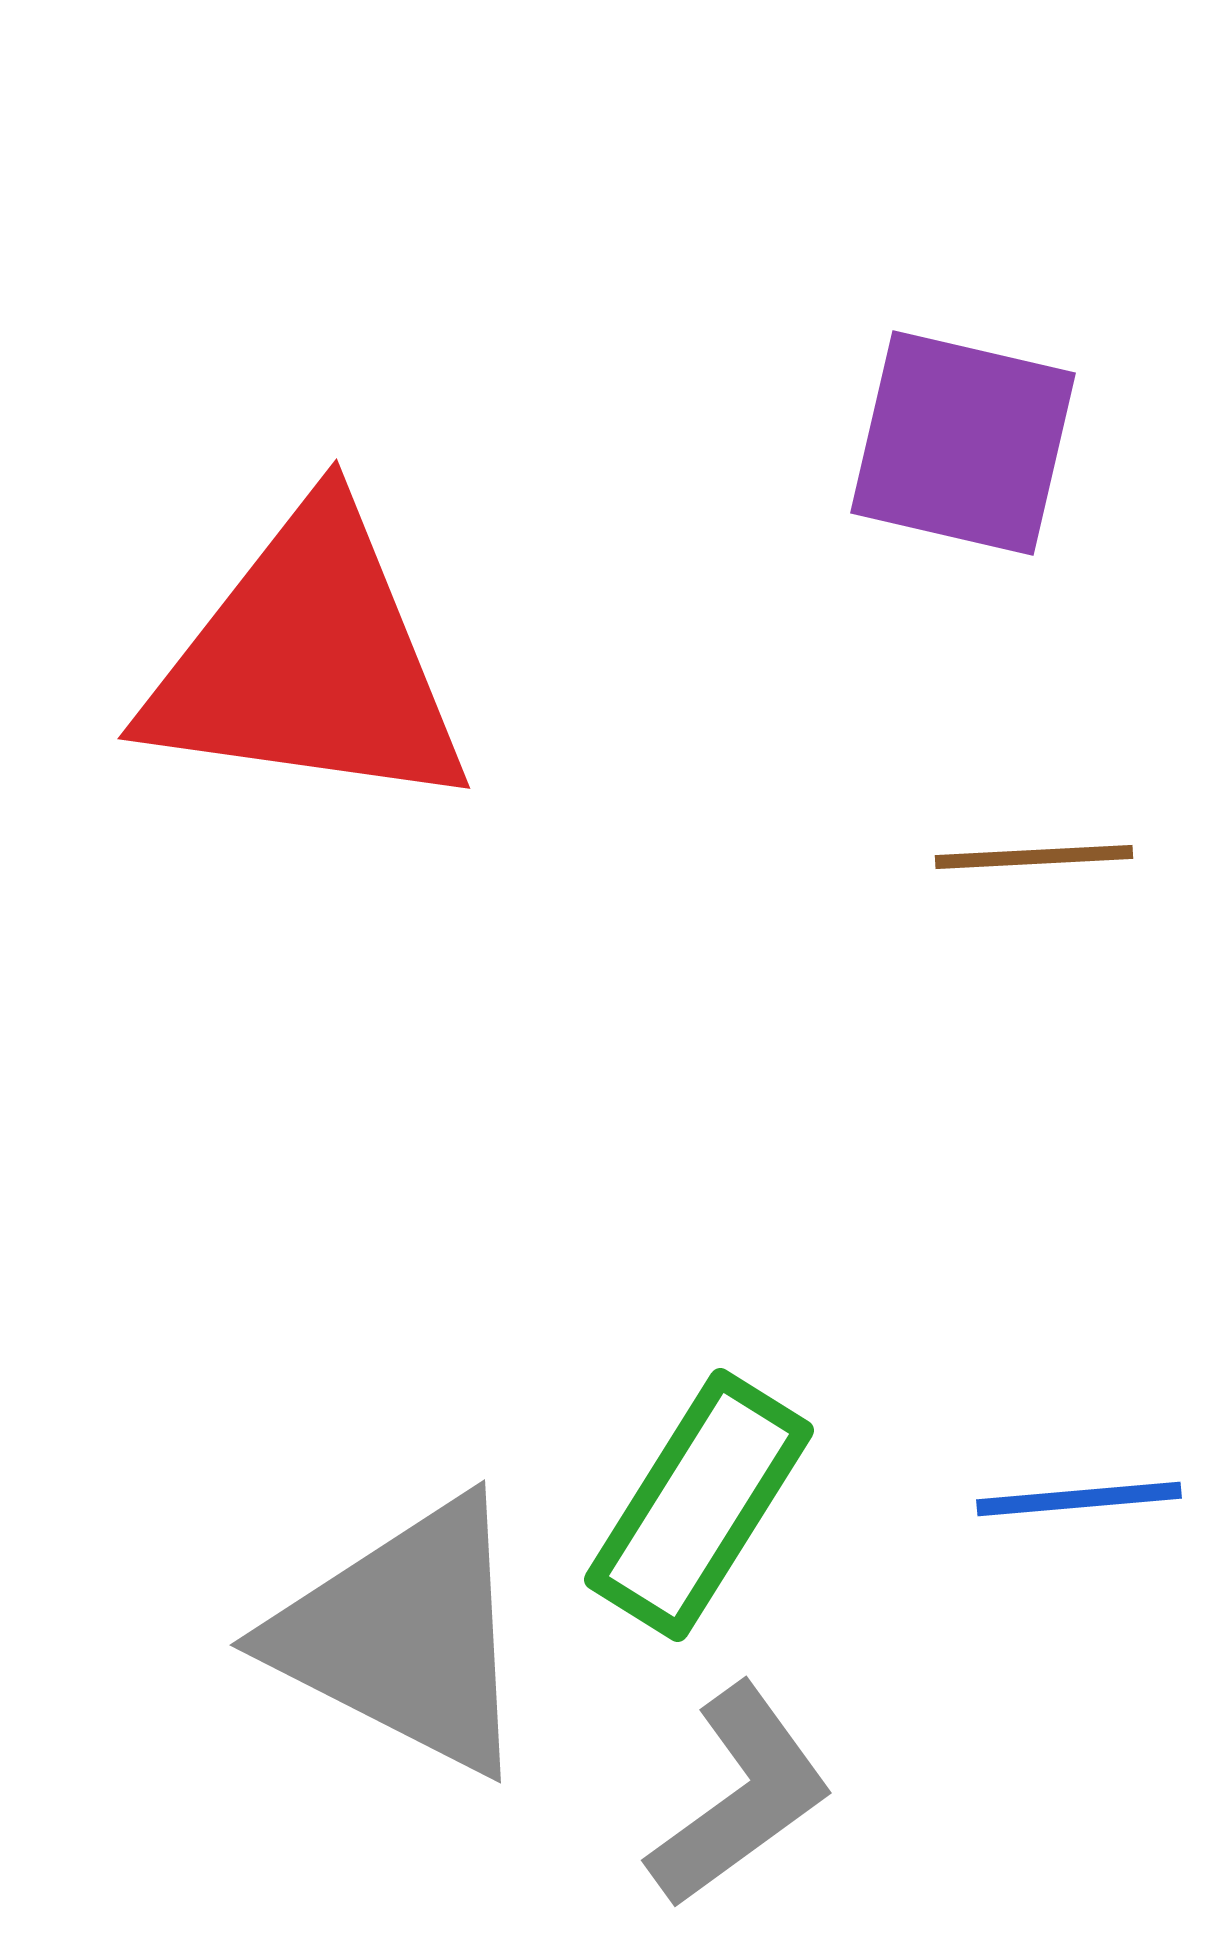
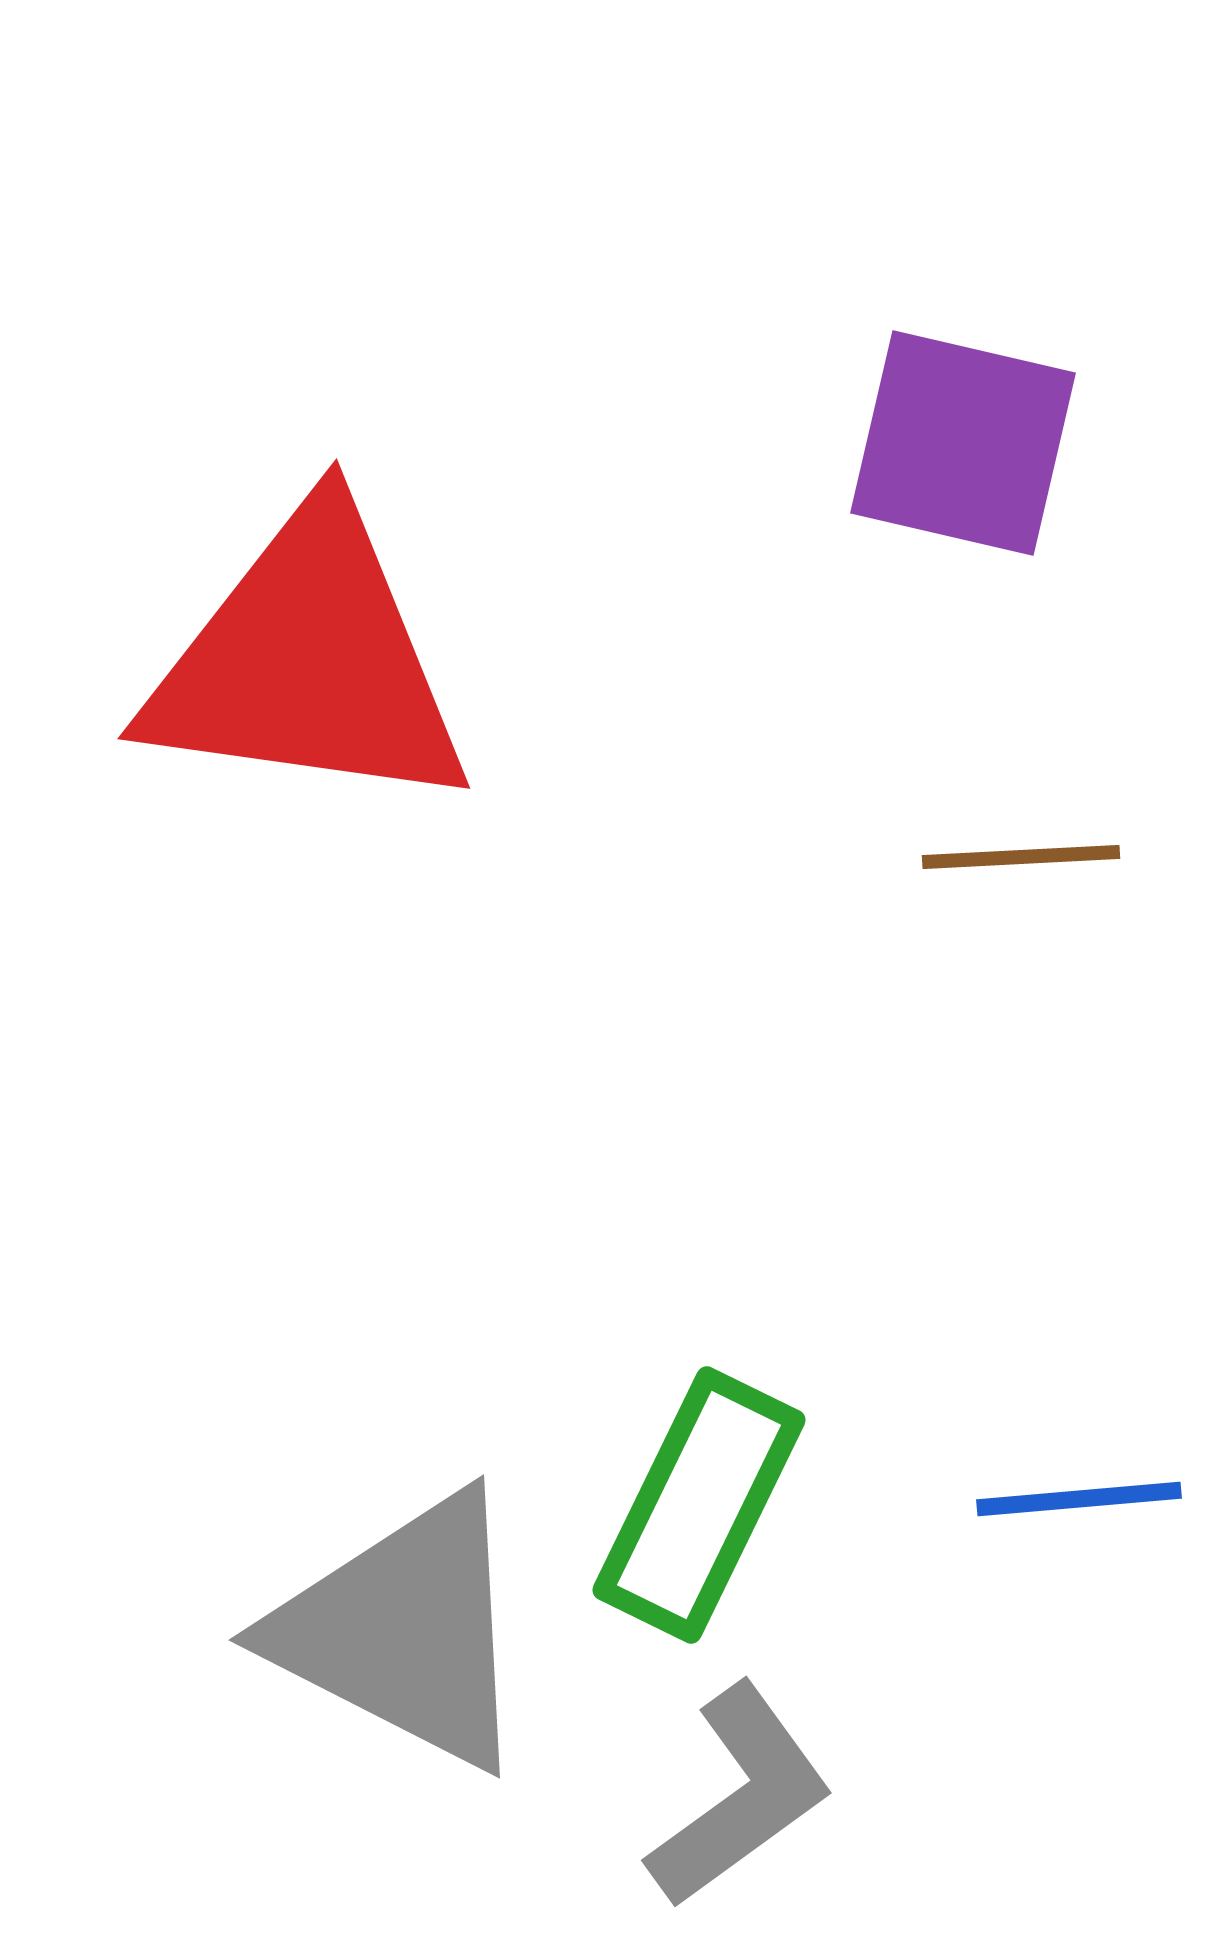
brown line: moved 13 px left
green rectangle: rotated 6 degrees counterclockwise
gray triangle: moved 1 px left, 5 px up
